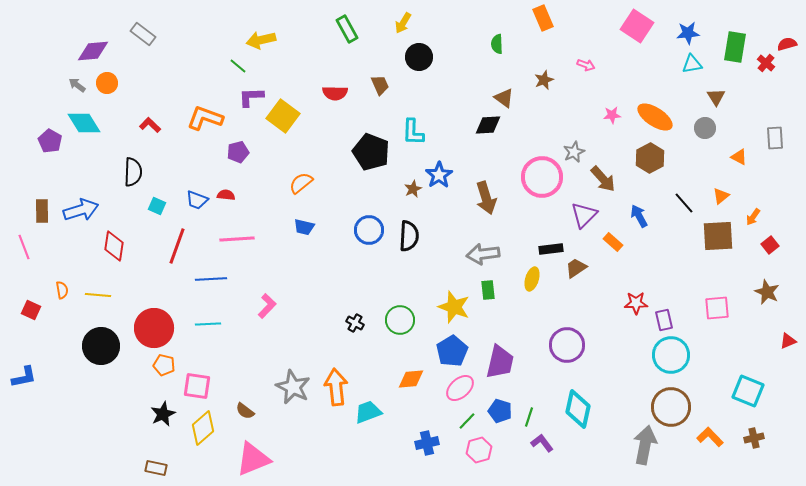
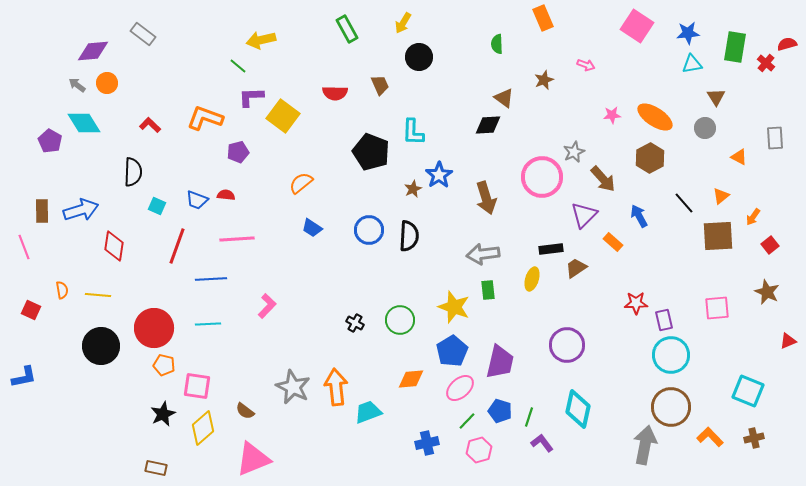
blue trapezoid at (304, 227): moved 8 px right, 1 px down; rotated 20 degrees clockwise
